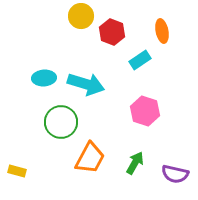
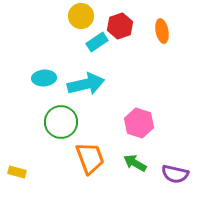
red hexagon: moved 8 px right, 6 px up; rotated 20 degrees clockwise
cyan rectangle: moved 43 px left, 18 px up
cyan arrow: rotated 30 degrees counterclockwise
pink hexagon: moved 6 px left, 12 px down
orange trapezoid: rotated 48 degrees counterclockwise
green arrow: rotated 90 degrees counterclockwise
yellow rectangle: moved 1 px down
